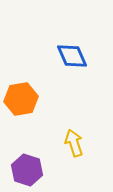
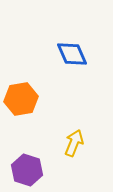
blue diamond: moved 2 px up
yellow arrow: rotated 40 degrees clockwise
